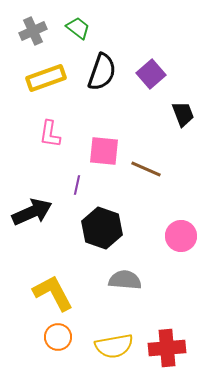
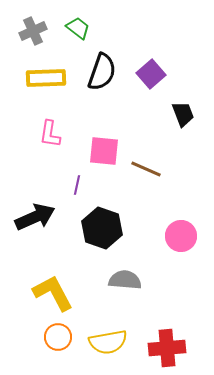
yellow rectangle: rotated 18 degrees clockwise
black arrow: moved 3 px right, 5 px down
yellow semicircle: moved 6 px left, 4 px up
